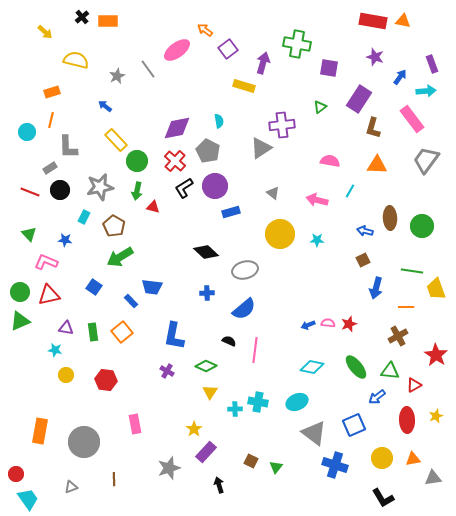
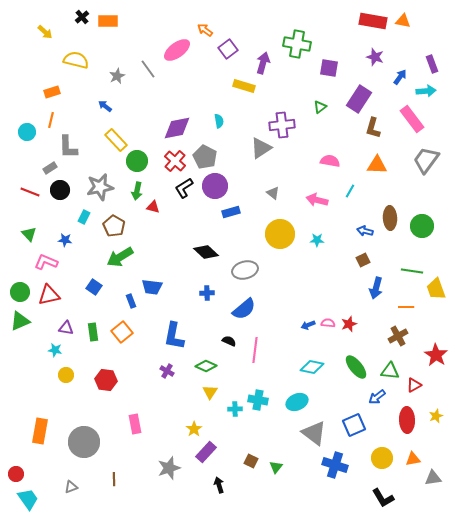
gray pentagon at (208, 151): moved 3 px left, 6 px down
blue rectangle at (131, 301): rotated 24 degrees clockwise
cyan cross at (258, 402): moved 2 px up
